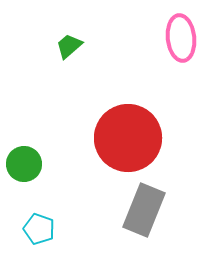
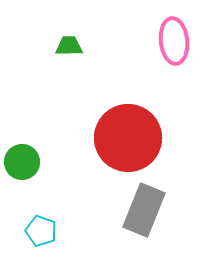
pink ellipse: moved 7 px left, 3 px down
green trapezoid: rotated 40 degrees clockwise
green circle: moved 2 px left, 2 px up
cyan pentagon: moved 2 px right, 2 px down
